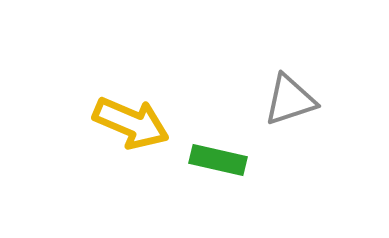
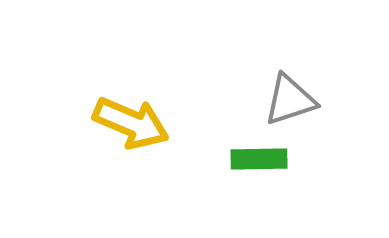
green rectangle: moved 41 px right, 1 px up; rotated 14 degrees counterclockwise
